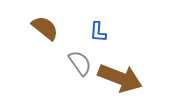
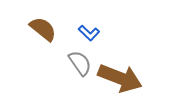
brown semicircle: moved 2 px left, 1 px down
blue L-shape: moved 9 px left, 1 px down; rotated 50 degrees counterclockwise
